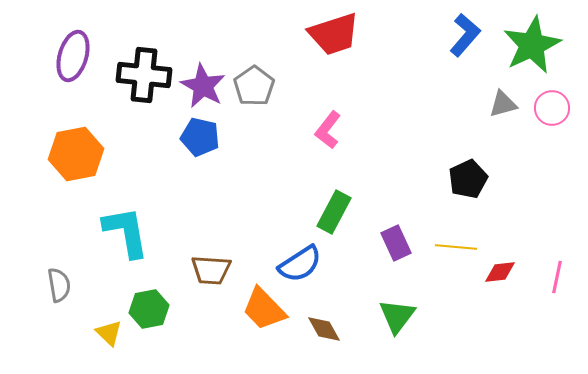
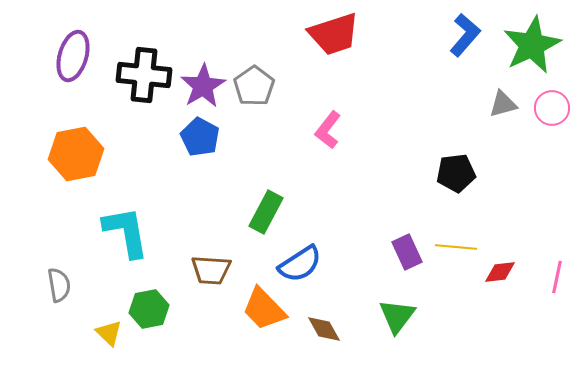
purple star: rotated 12 degrees clockwise
blue pentagon: rotated 15 degrees clockwise
black pentagon: moved 12 px left, 6 px up; rotated 18 degrees clockwise
green rectangle: moved 68 px left
purple rectangle: moved 11 px right, 9 px down
